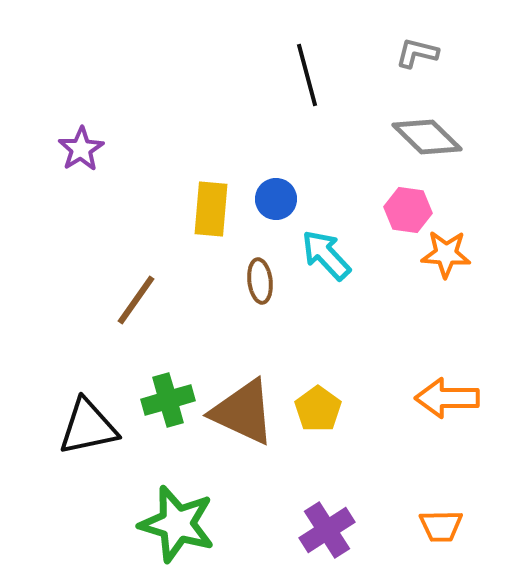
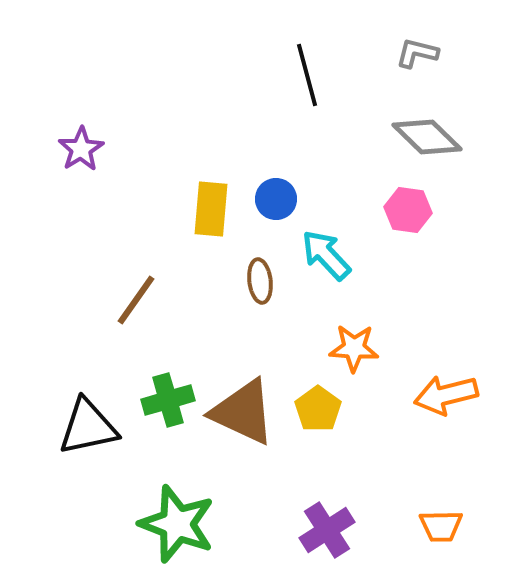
orange star: moved 92 px left, 94 px down
orange arrow: moved 1 px left, 3 px up; rotated 14 degrees counterclockwise
green star: rotated 4 degrees clockwise
